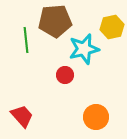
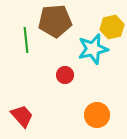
cyan star: moved 9 px right
orange circle: moved 1 px right, 2 px up
